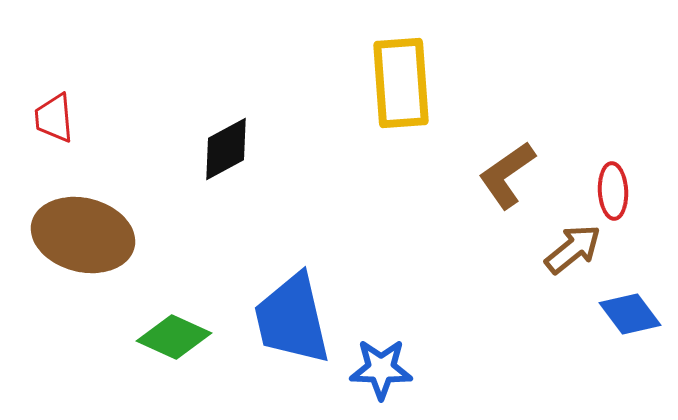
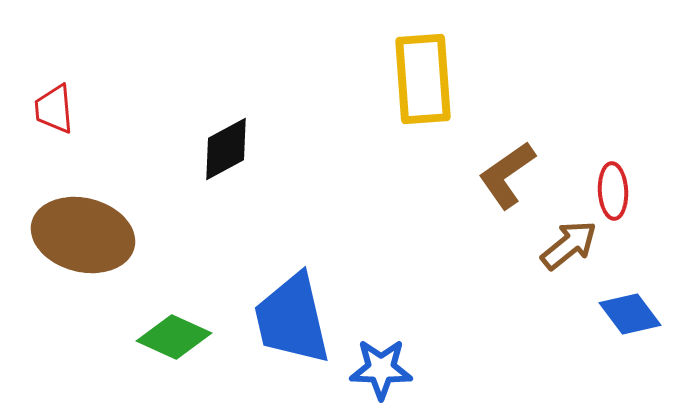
yellow rectangle: moved 22 px right, 4 px up
red trapezoid: moved 9 px up
brown arrow: moved 4 px left, 4 px up
